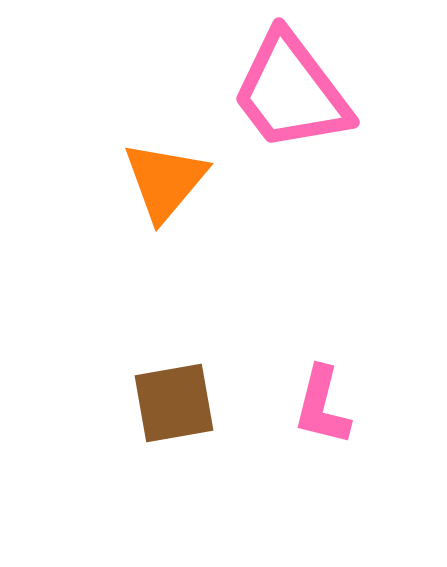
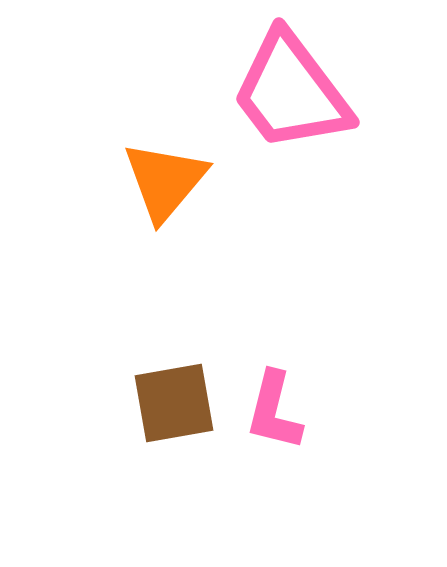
pink L-shape: moved 48 px left, 5 px down
